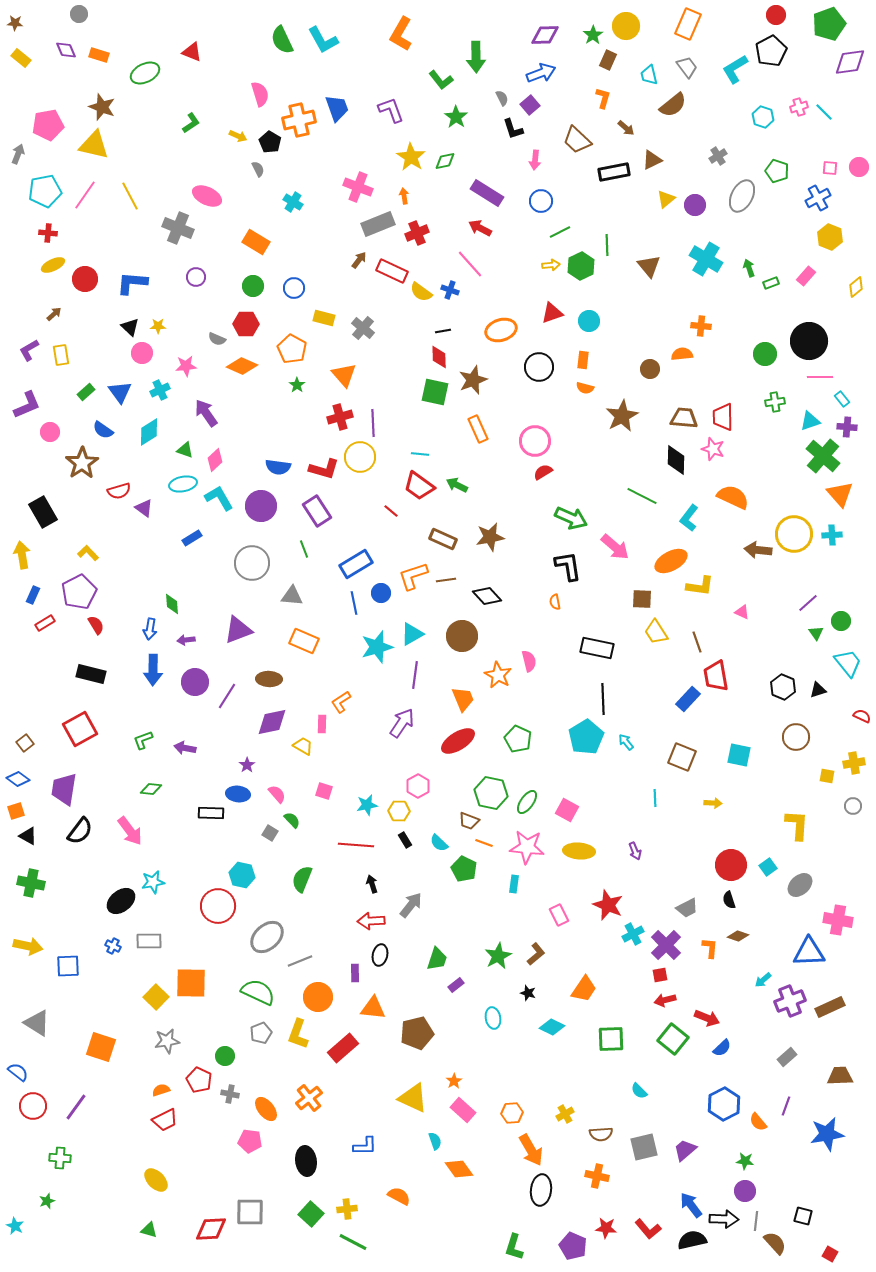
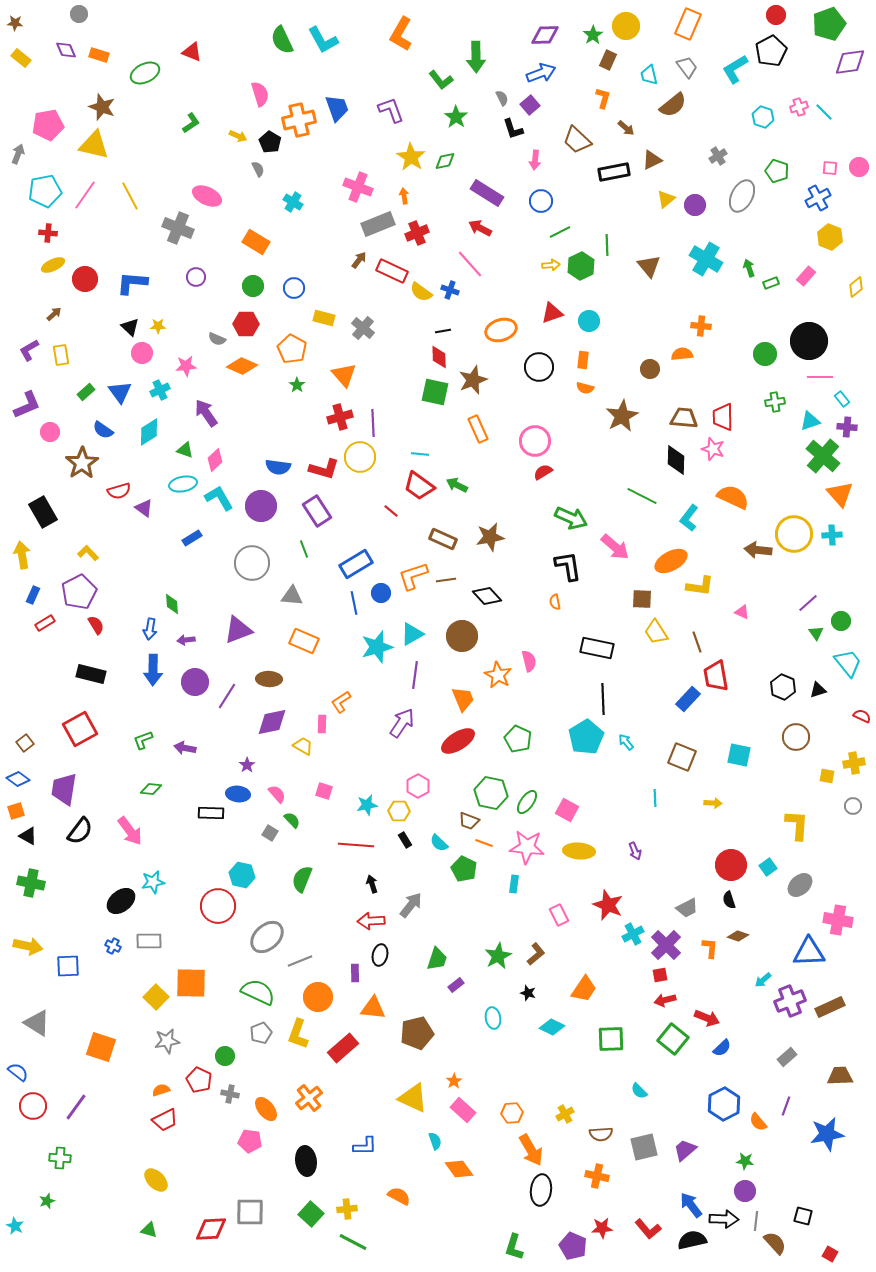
red star at (606, 1228): moved 4 px left; rotated 10 degrees counterclockwise
